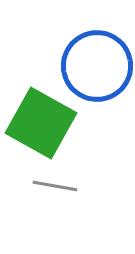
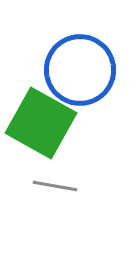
blue circle: moved 17 px left, 4 px down
